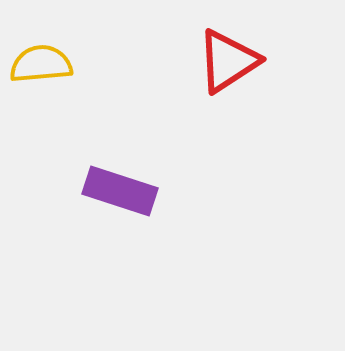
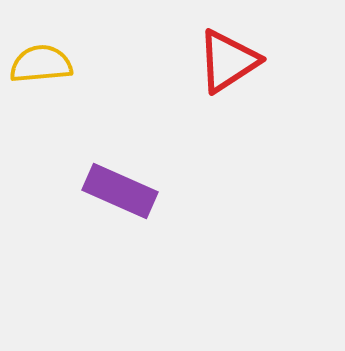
purple rectangle: rotated 6 degrees clockwise
